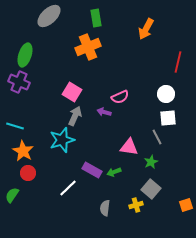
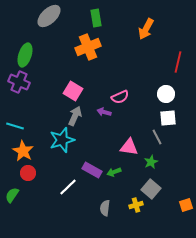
pink square: moved 1 px right, 1 px up
white line: moved 1 px up
